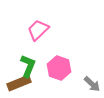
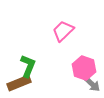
pink trapezoid: moved 25 px right, 1 px down
pink hexagon: moved 25 px right
